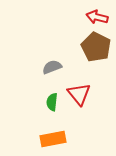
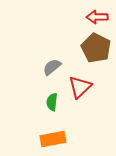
red arrow: rotated 15 degrees counterclockwise
brown pentagon: moved 1 px down
gray semicircle: rotated 18 degrees counterclockwise
red triangle: moved 1 px right, 7 px up; rotated 25 degrees clockwise
